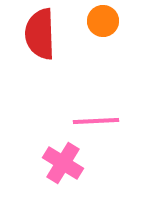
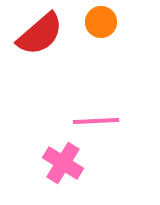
orange circle: moved 2 px left, 1 px down
red semicircle: rotated 129 degrees counterclockwise
